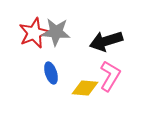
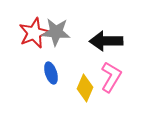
black arrow: rotated 16 degrees clockwise
pink L-shape: moved 1 px right, 1 px down
yellow diamond: rotated 72 degrees counterclockwise
